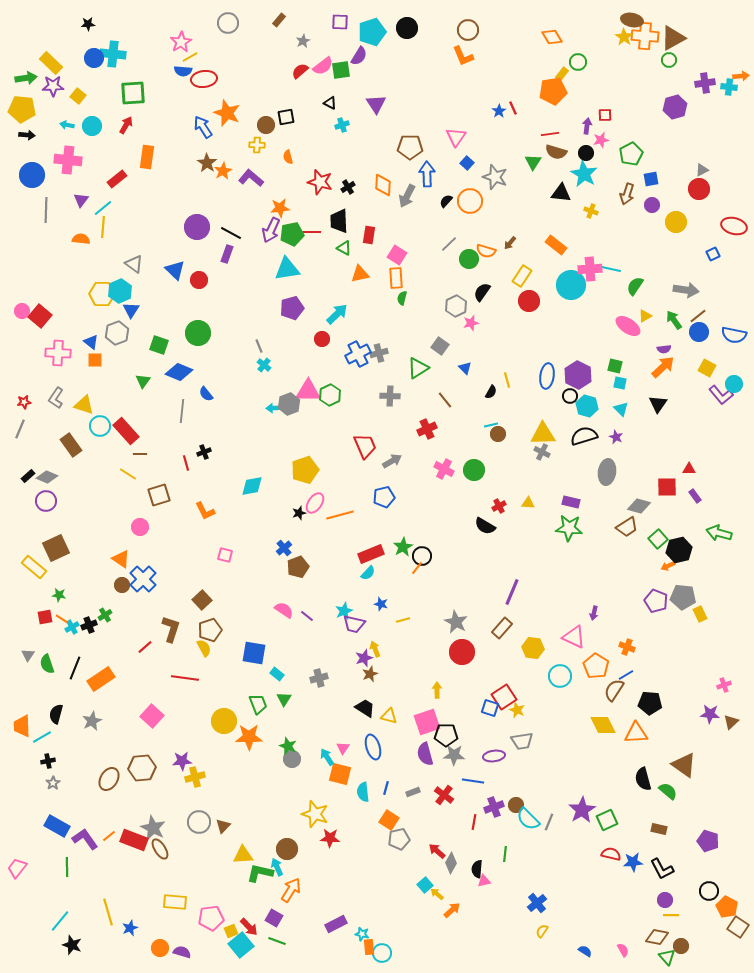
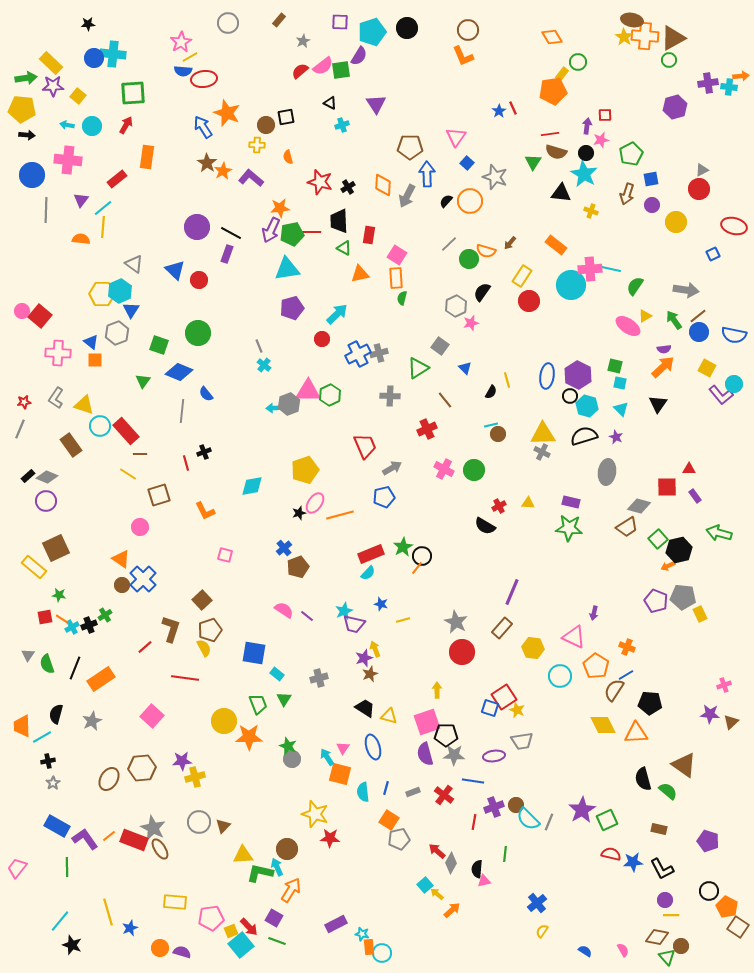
purple cross at (705, 83): moved 3 px right
gray arrow at (392, 461): moved 7 px down
